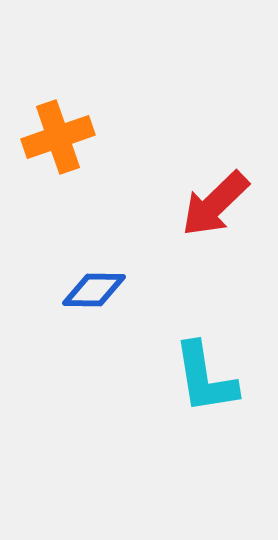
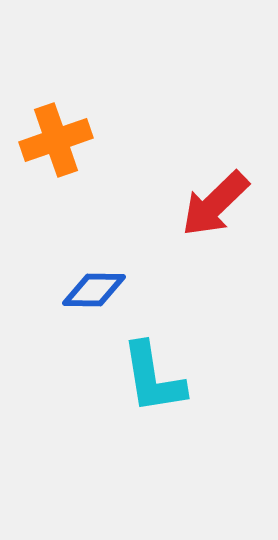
orange cross: moved 2 px left, 3 px down
cyan L-shape: moved 52 px left
